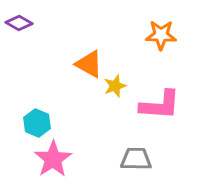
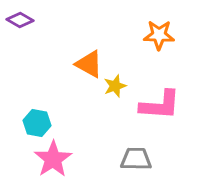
purple diamond: moved 1 px right, 3 px up
orange star: moved 2 px left
cyan hexagon: rotated 12 degrees counterclockwise
